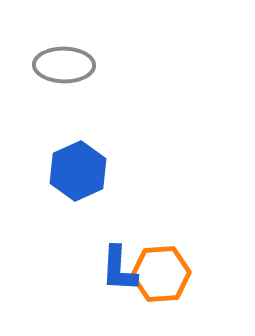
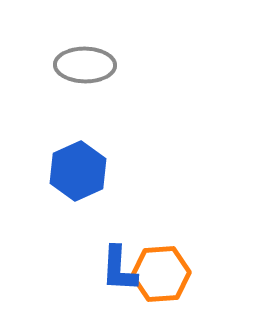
gray ellipse: moved 21 px right
